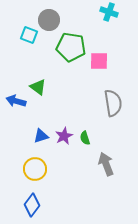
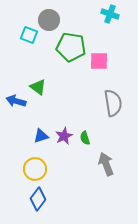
cyan cross: moved 1 px right, 2 px down
blue diamond: moved 6 px right, 6 px up
